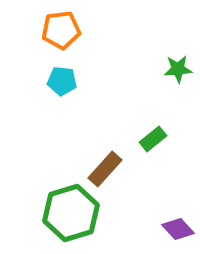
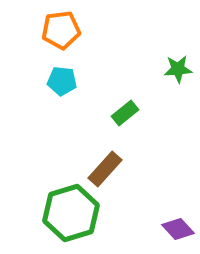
green rectangle: moved 28 px left, 26 px up
